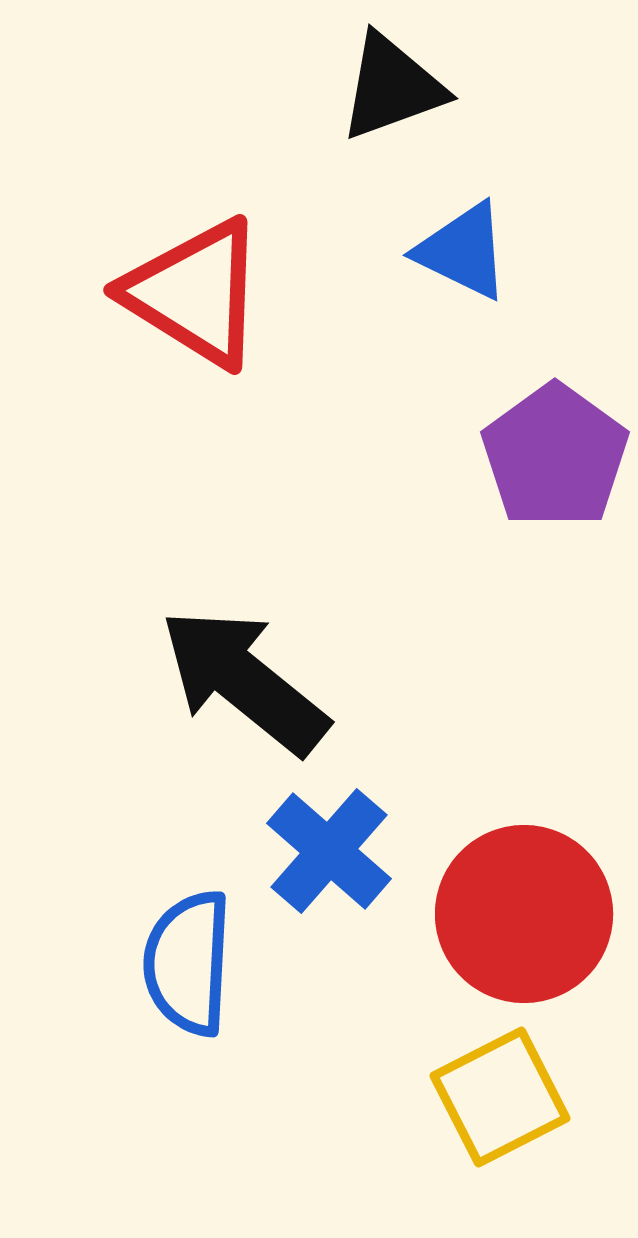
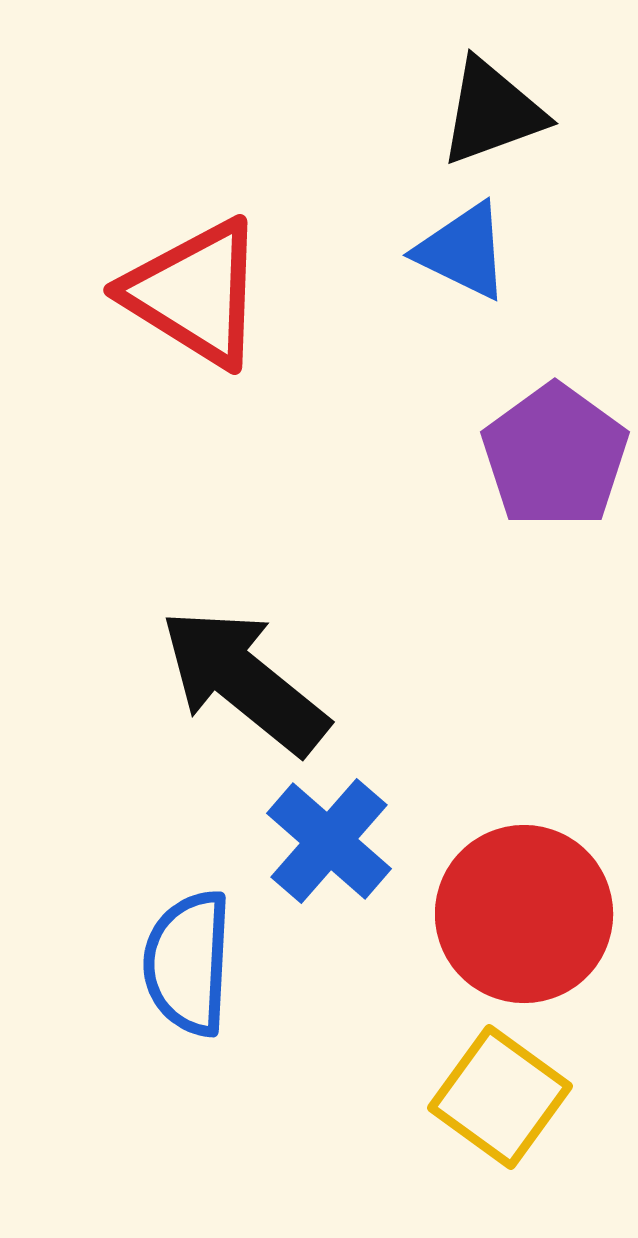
black triangle: moved 100 px right, 25 px down
blue cross: moved 10 px up
yellow square: rotated 27 degrees counterclockwise
